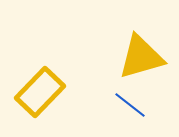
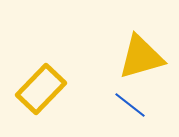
yellow rectangle: moved 1 px right, 3 px up
